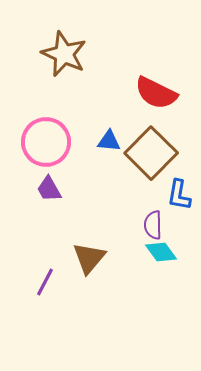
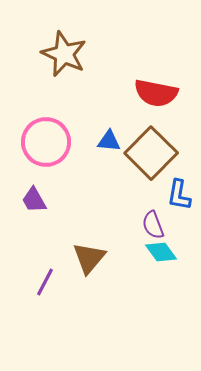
red semicircle: rotated 15 degrees counterclockwise
purple trapezoid: moved 15 px left, 11 px down
purple semicircle: rotated 20 degrees counterclockwise
